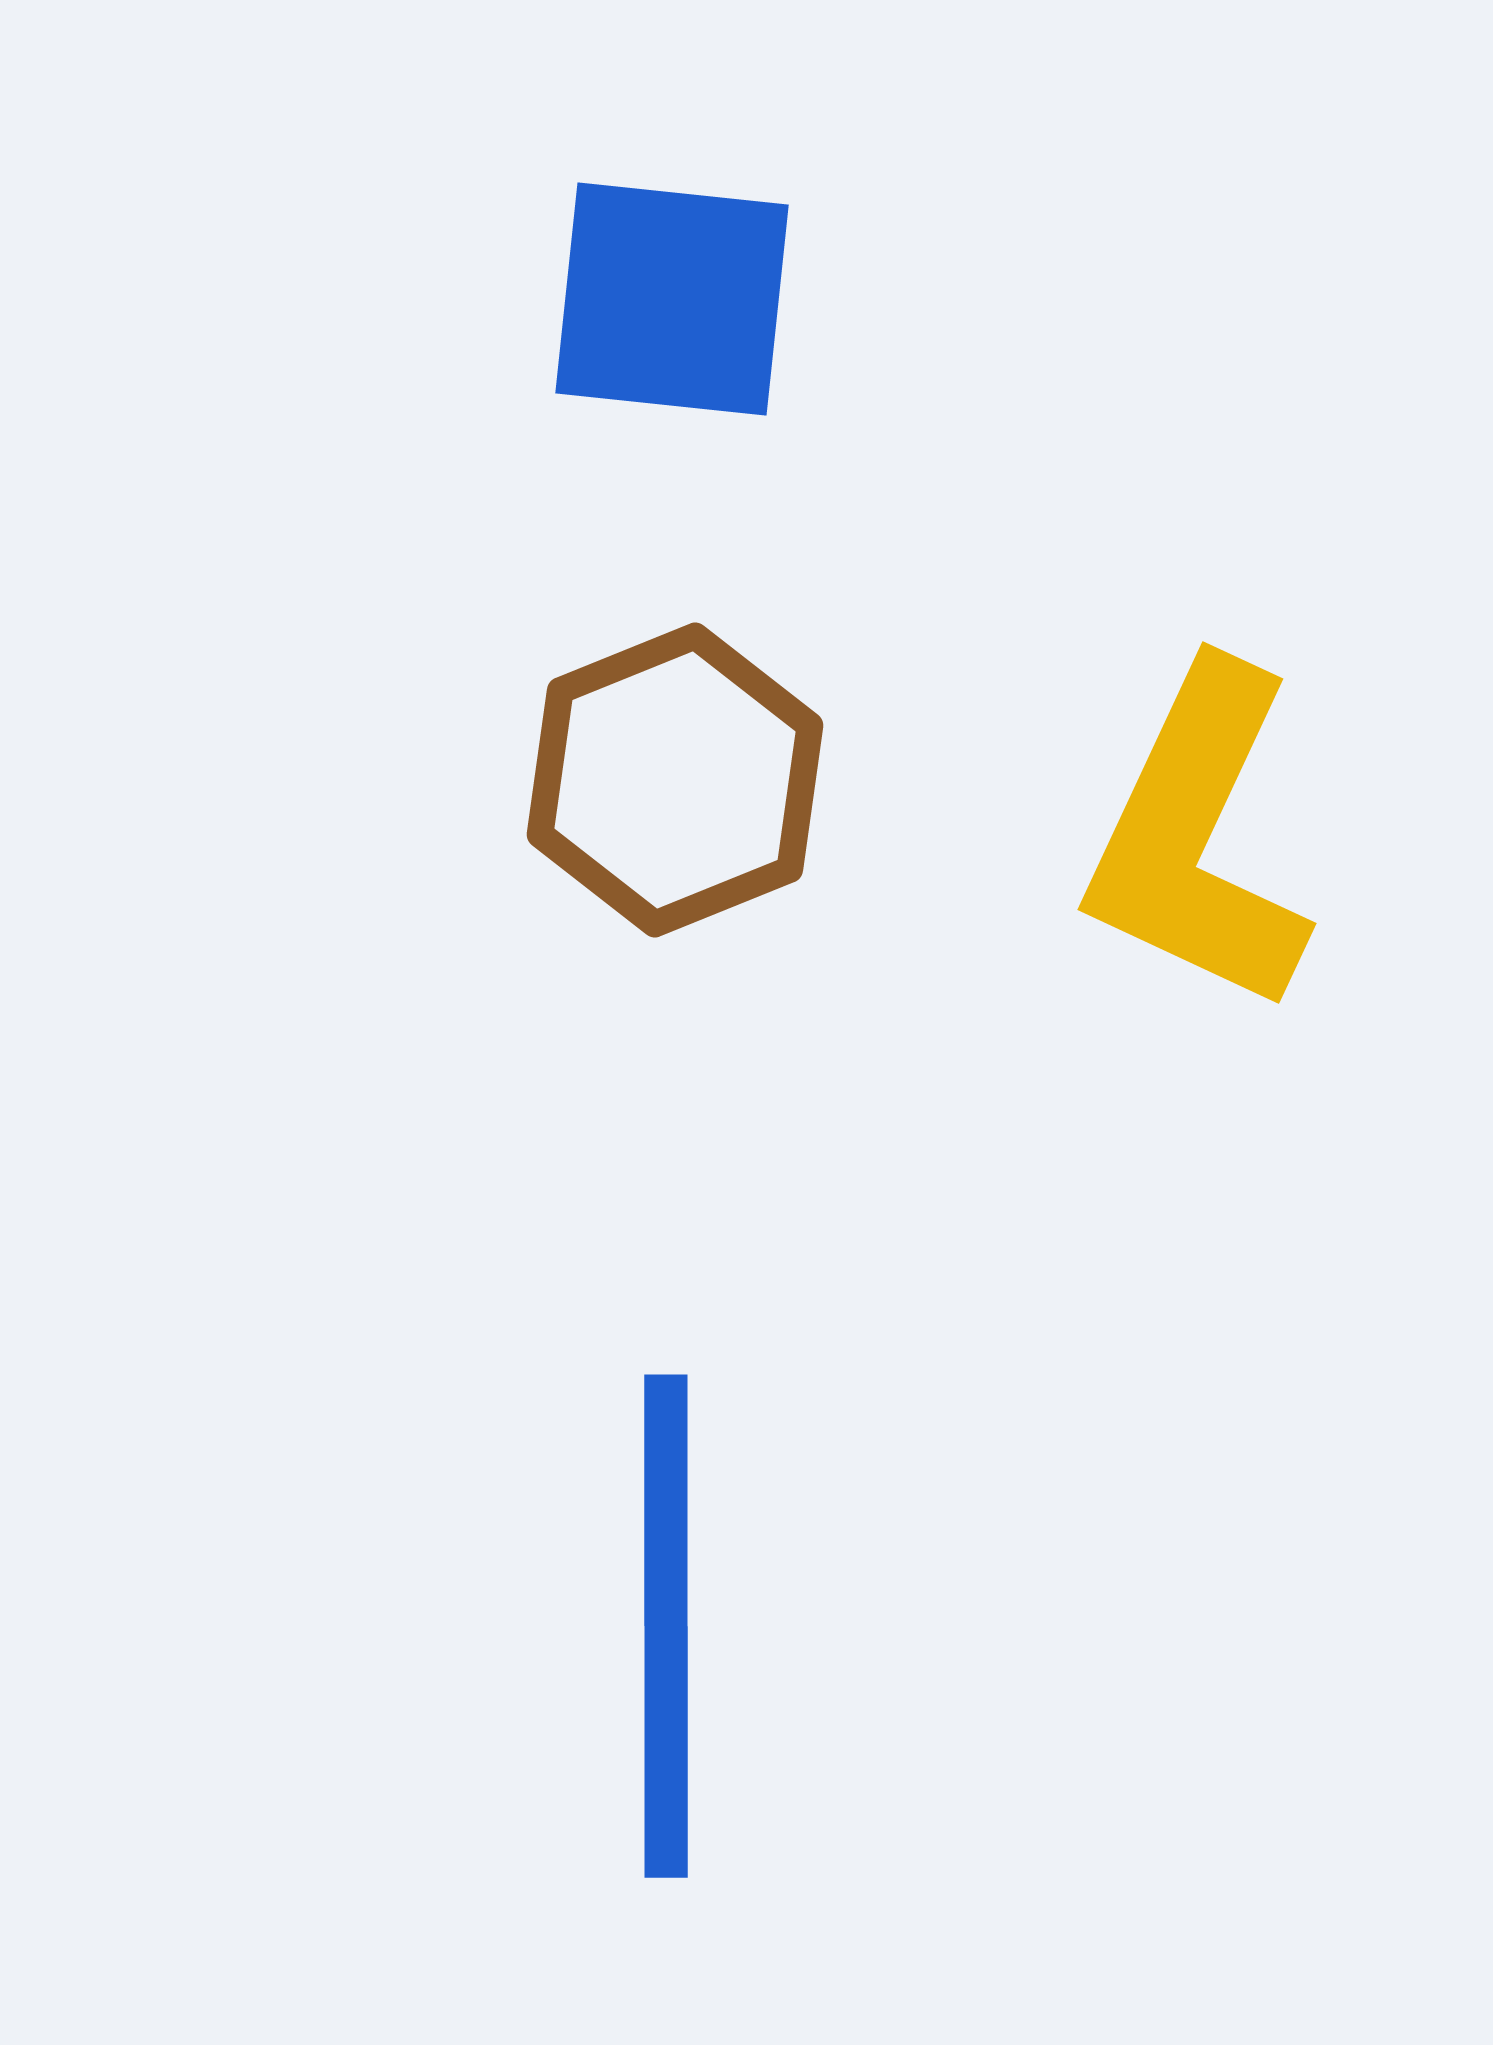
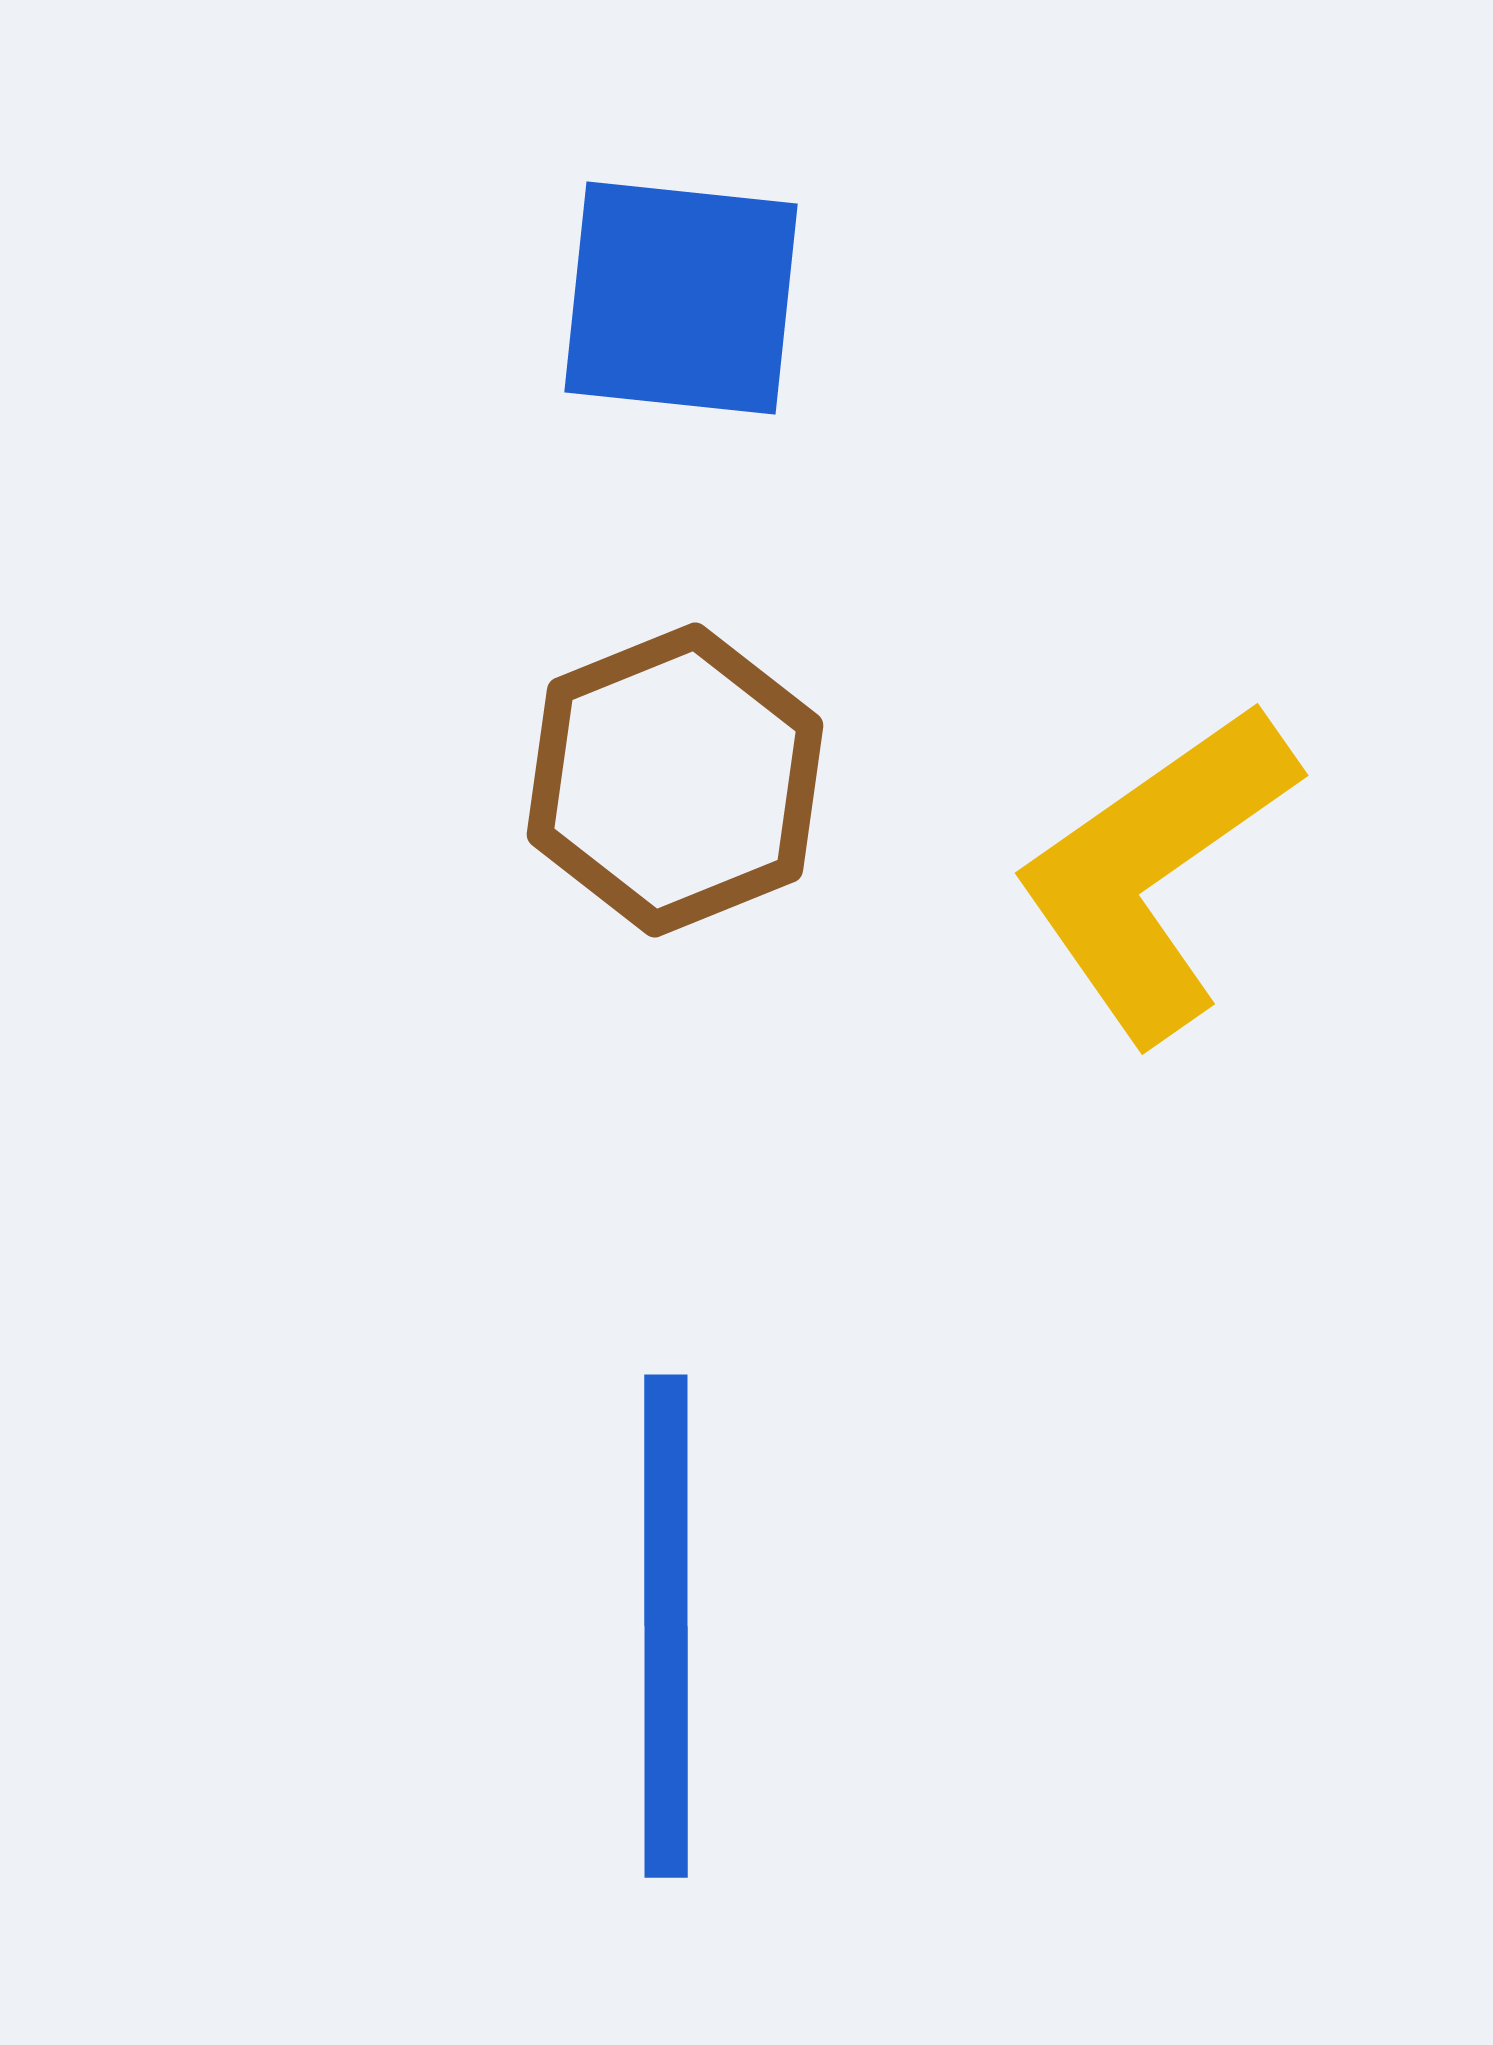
blue square: moved 9 px right, 1 px up
yellow L-shape: moved 43 px left, 33 px down; rotated 30 degrees clockwise
